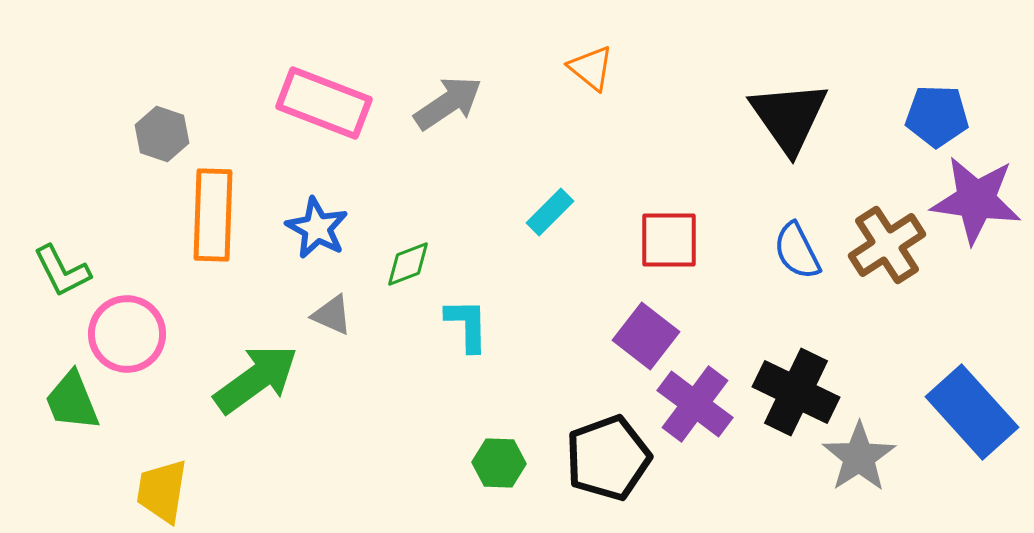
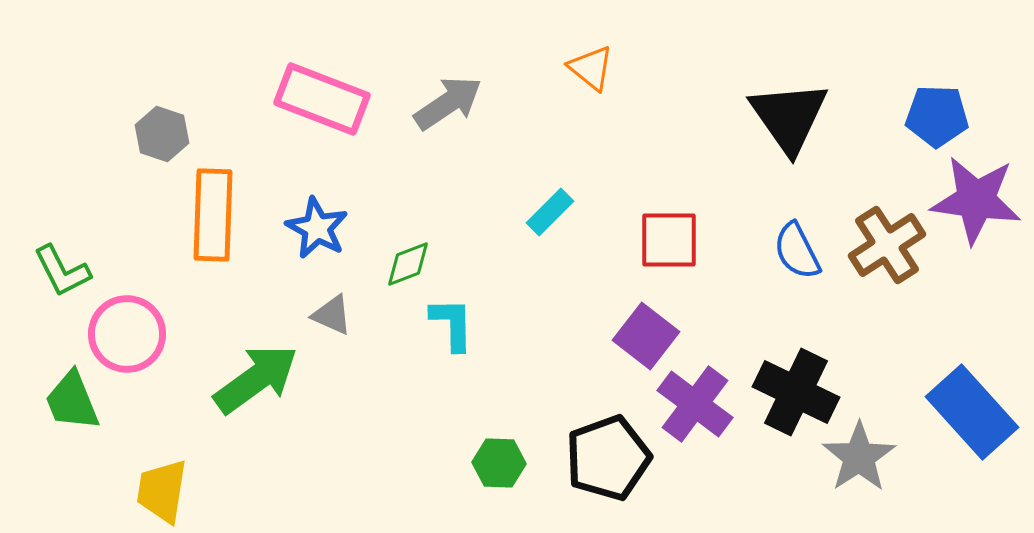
pink rectangle: moved 2 px left, 4 px up
cyan L-shape: moved 15 px left, 1 px up
